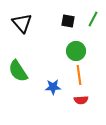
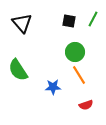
black square: moved 1 px right
green circle: moved 1 px left, 1 px down
green semicircle: moved 1 px up
orange line: rotated 24 degrees counterclockwise
red semicircle: moved 5 px right, 5 px down; rotated 16 degrees counterclockwise
